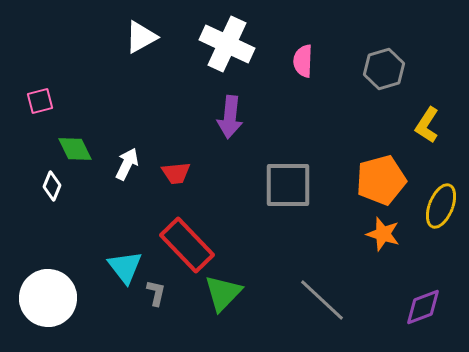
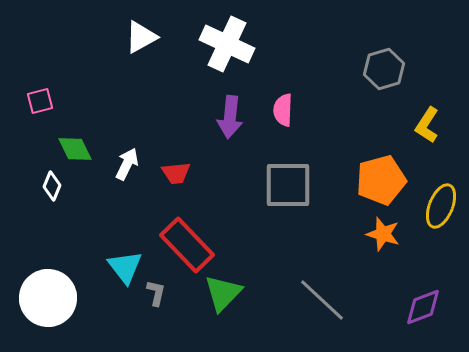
pink semicircle: moved 20 px left, 49 px down
